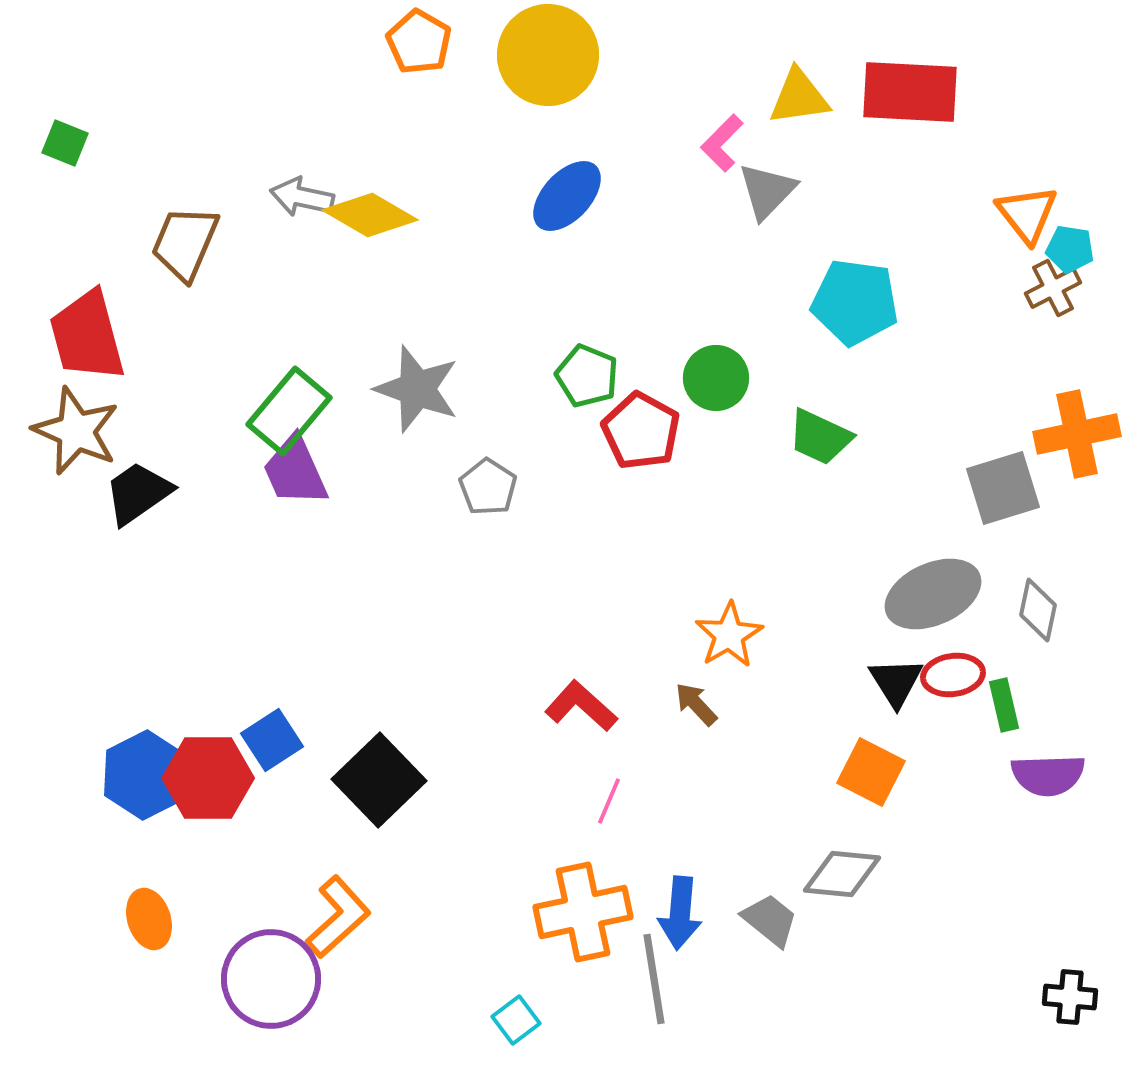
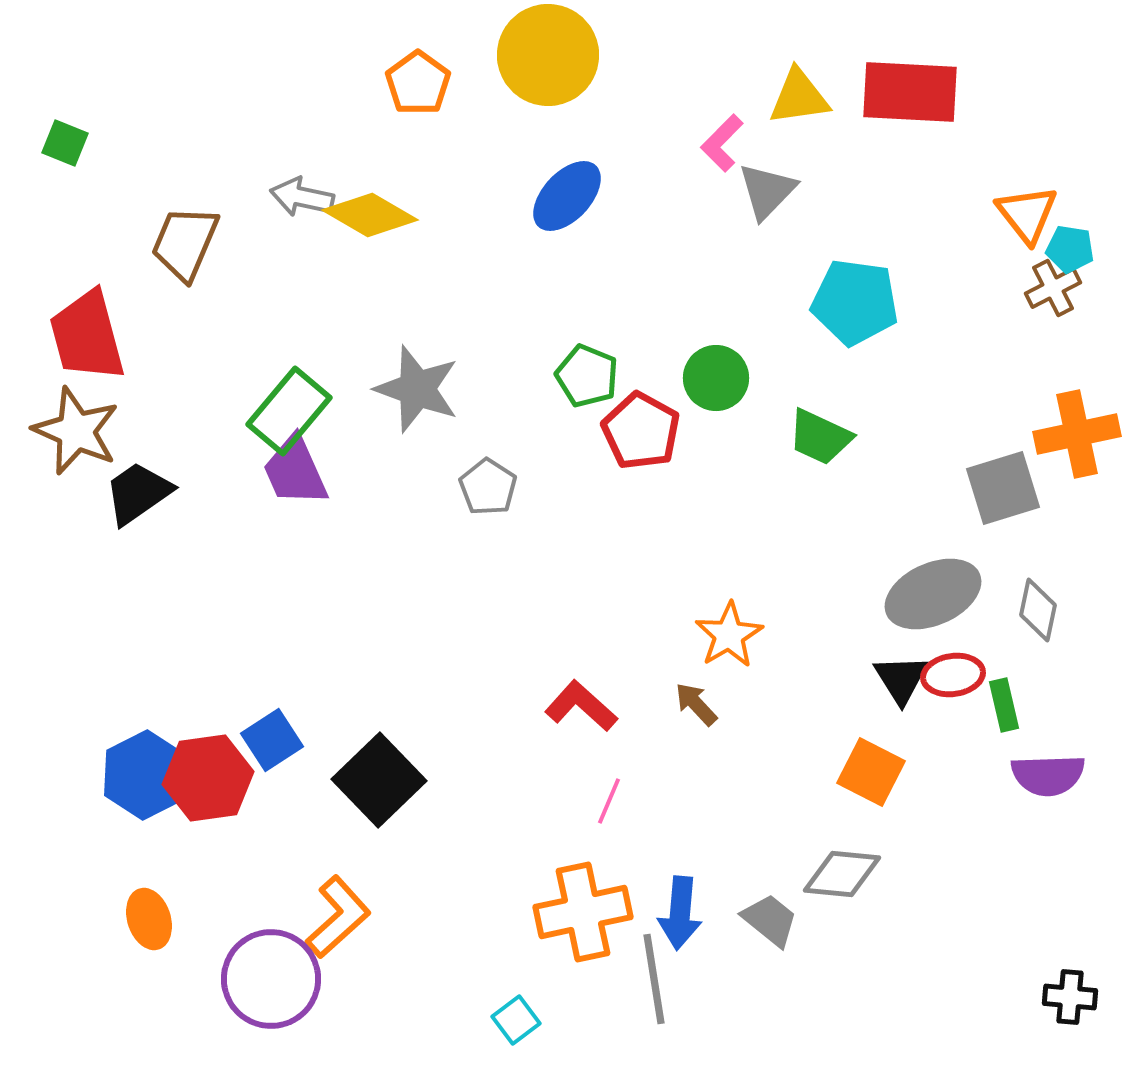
orange pentagon at (419, 42): moved 1 px left, 41 px down; rotated 6 degrees clockwise
black triangle at (896, 682): moved 5 px right, 3 px up
red hexagon at (208, 778): rotated 8 degrees counterclockwise
